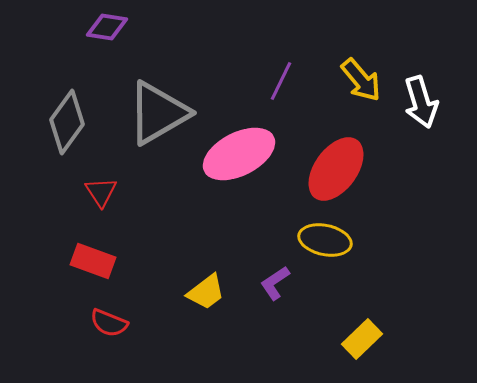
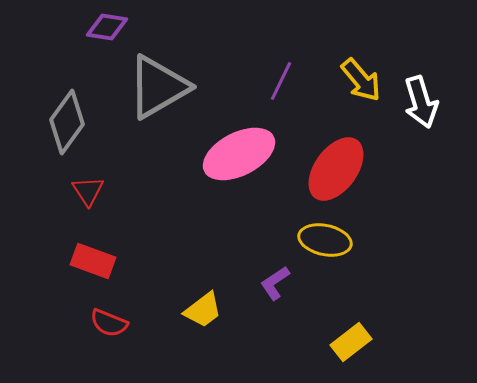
gray triangle: moved 26 px up
red triangle: moved 13 px left, 1 px up
yellow trapezoid: moved 3 px left, 18 px down
yellow rectangle: moved 11 px left, 3 px down; rotated 6 degrees clockwise
